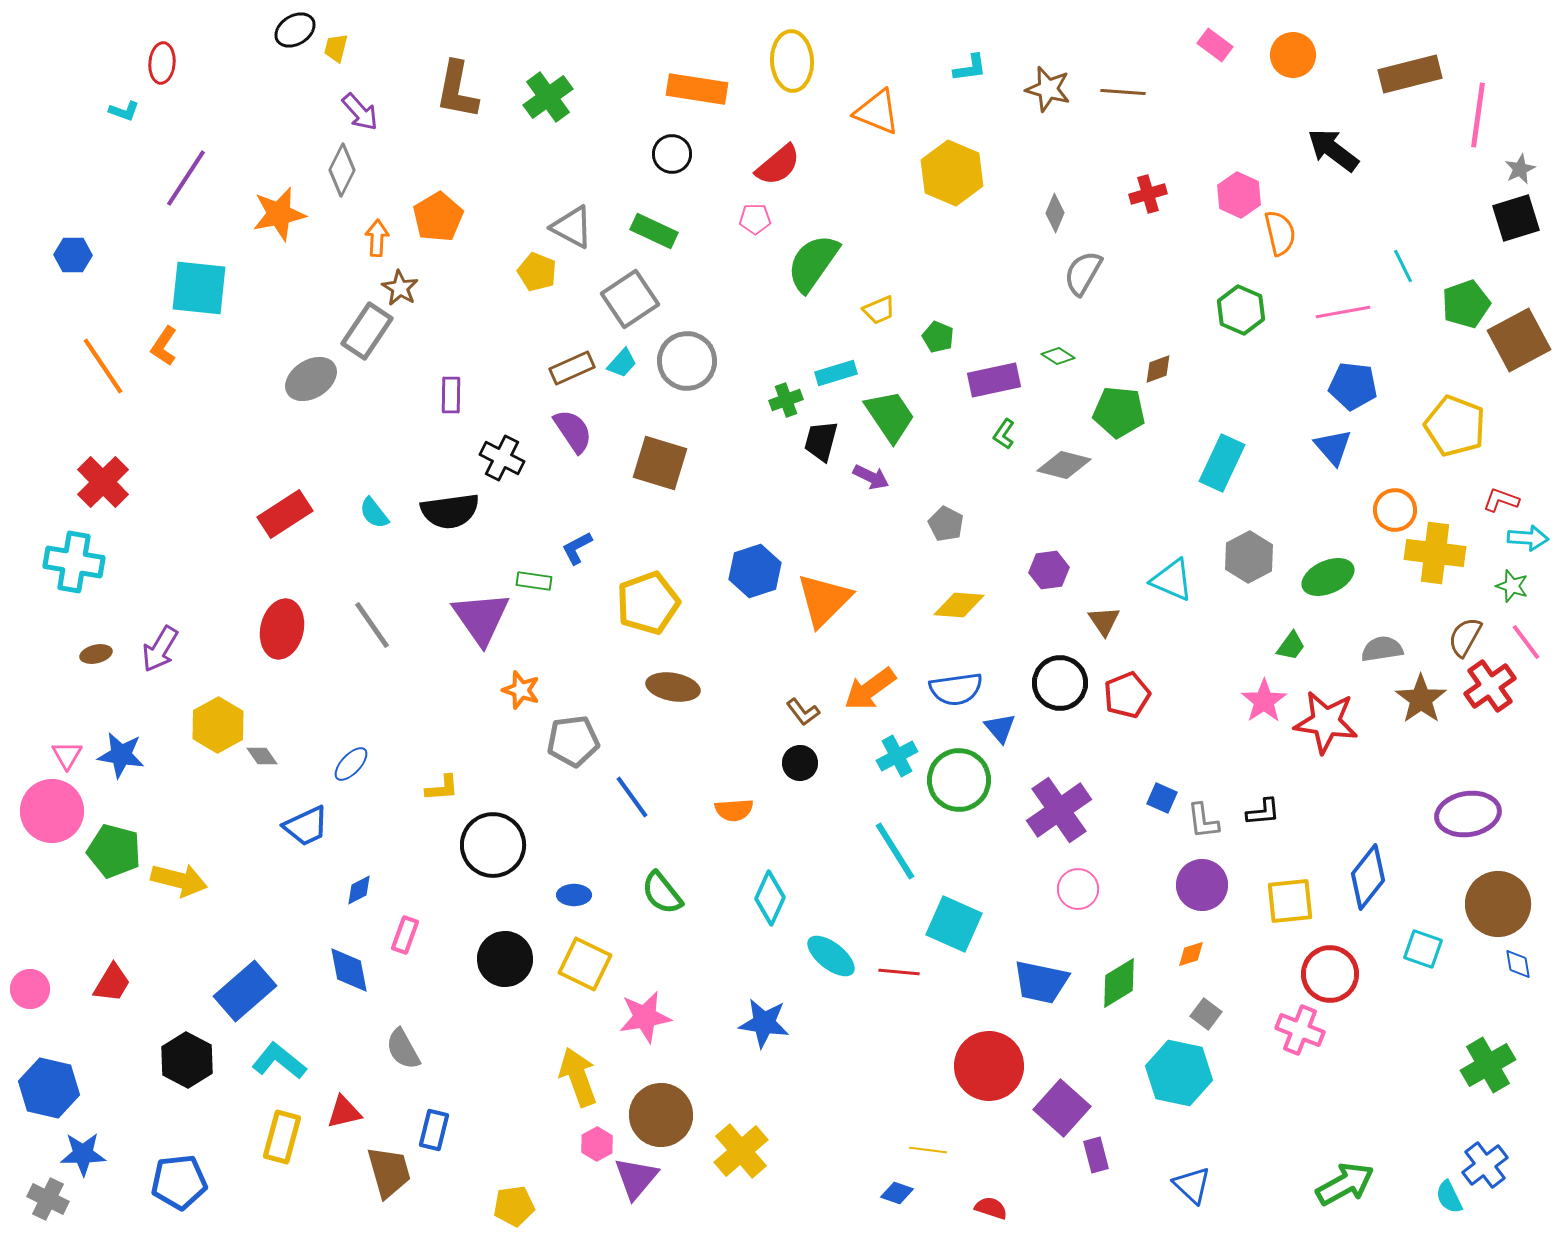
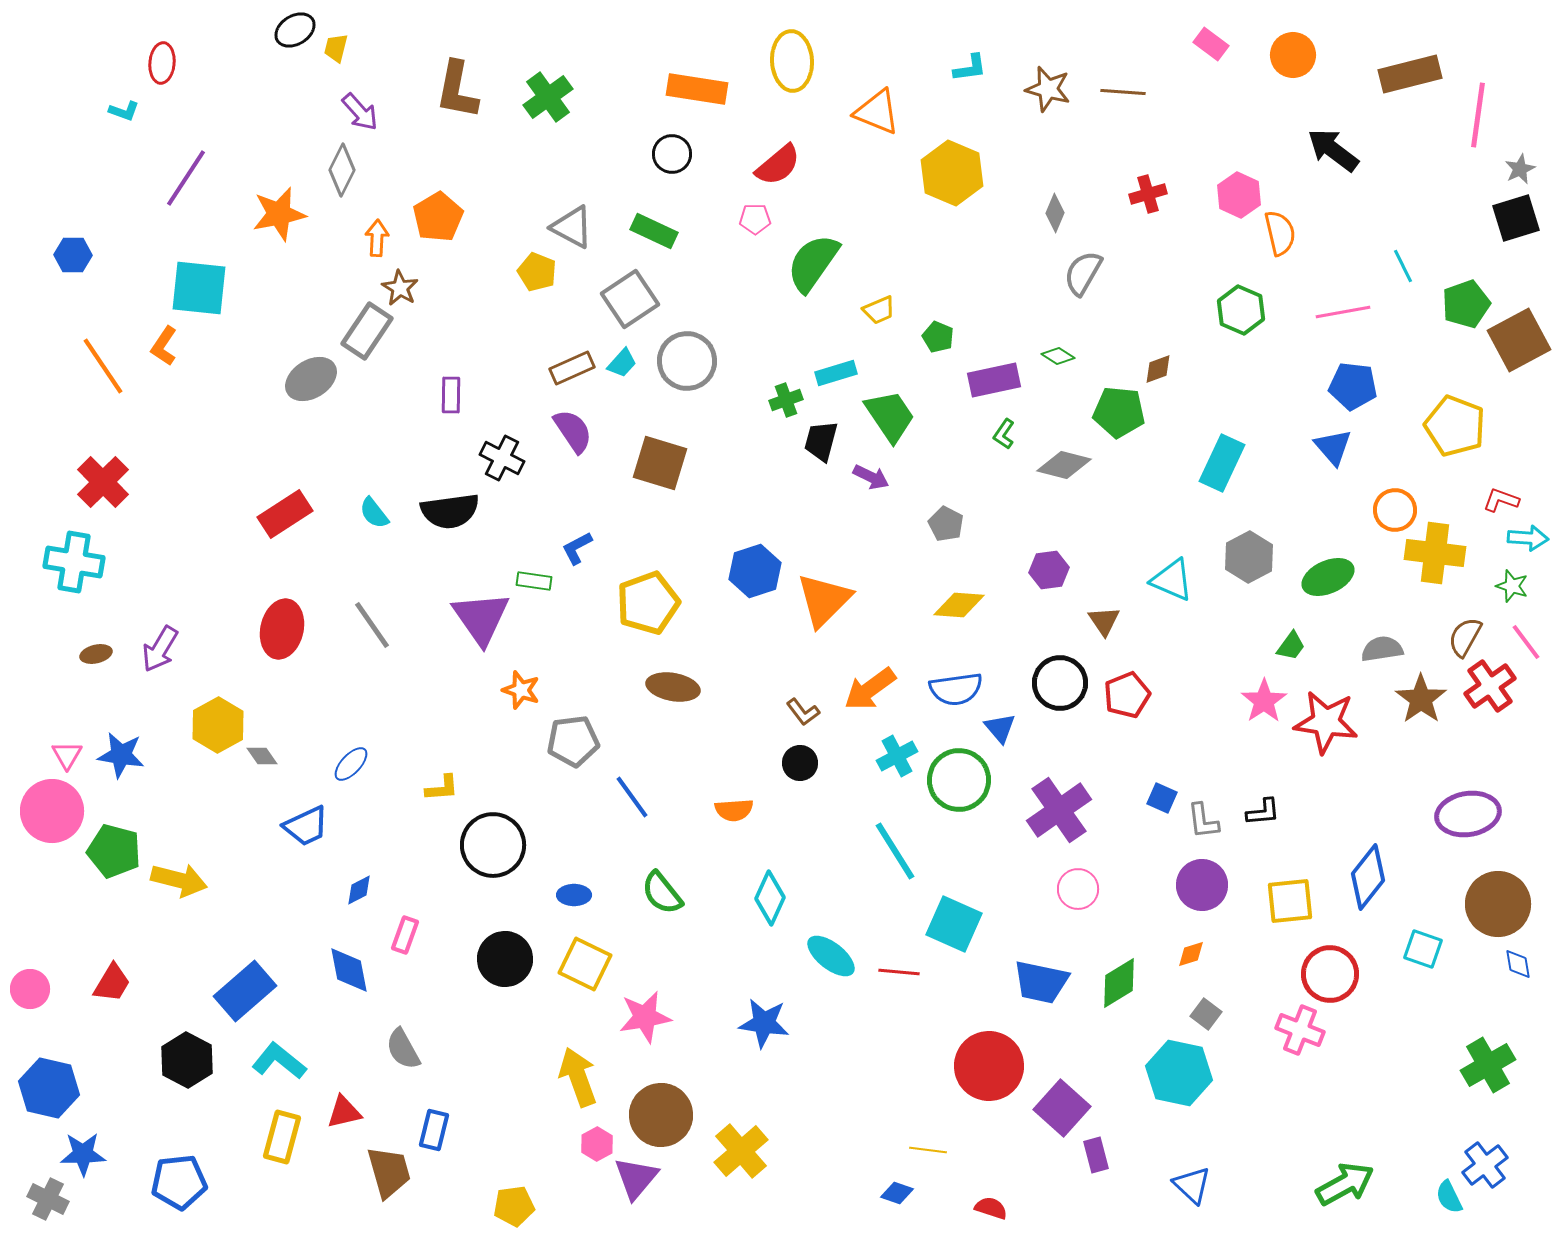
pink rectangle at (1215, 45): moved 4 px left, 1 px up
